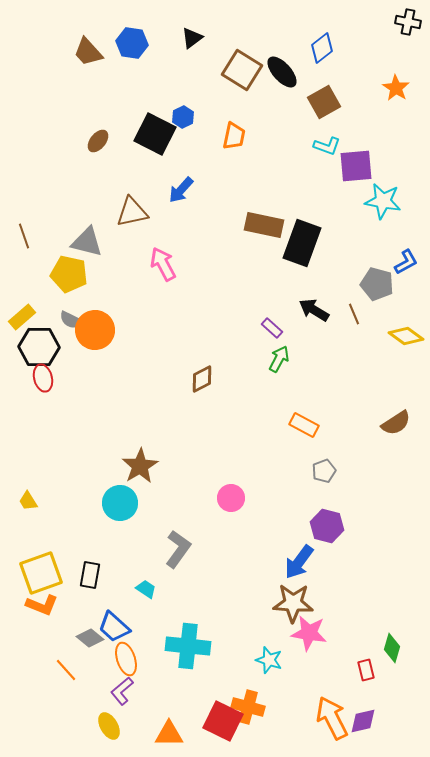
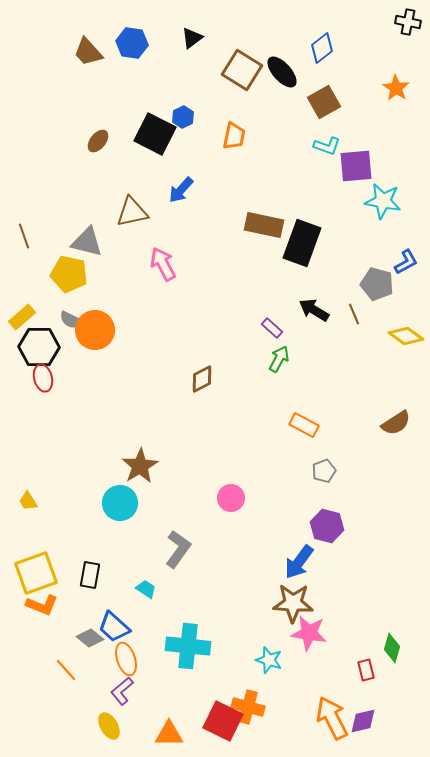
yellow square at (41, 573): moved 5 px left
